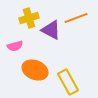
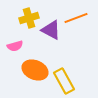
yellow rectangle: moved 4 px left, 1 px up
